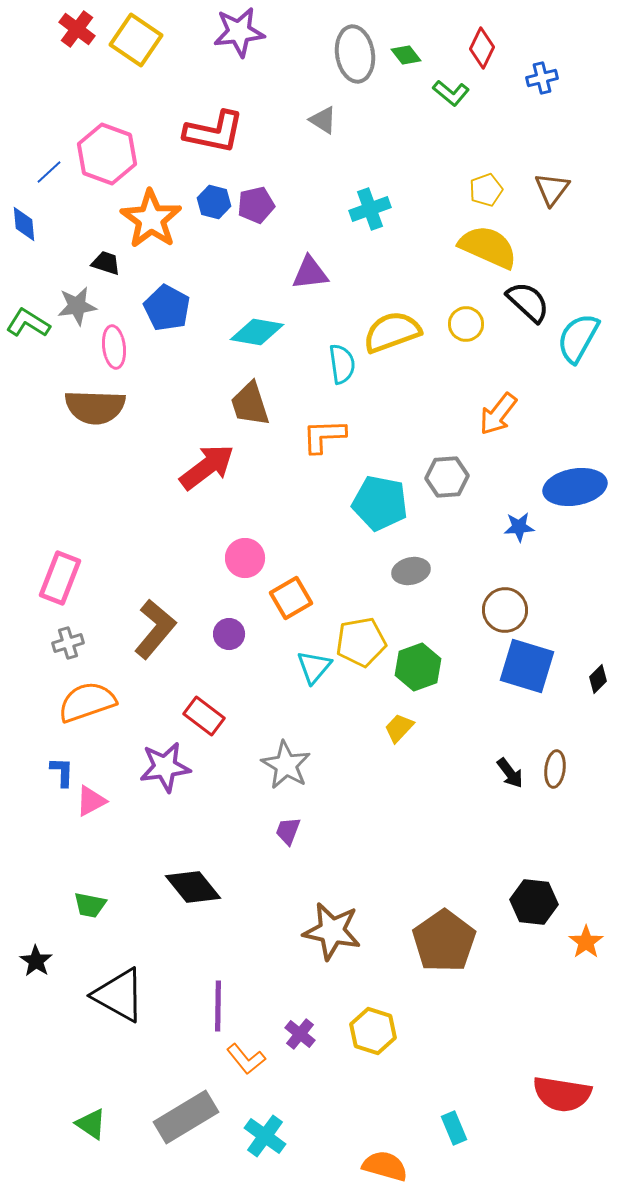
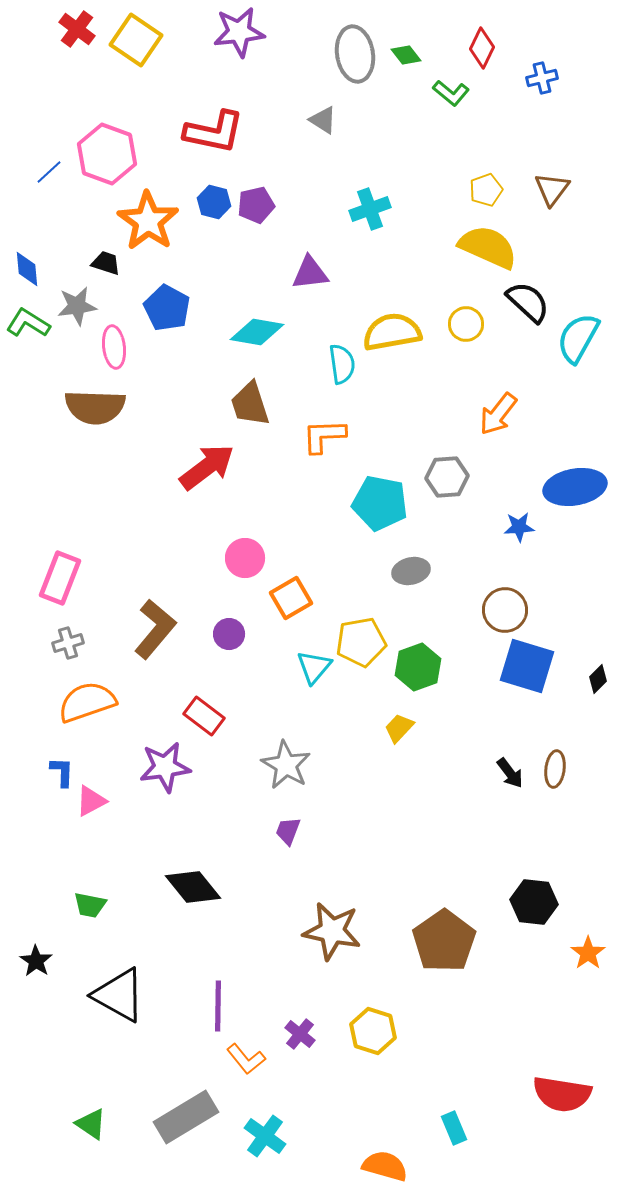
orange star at (151, 219): moved 3 px left, 2 px down
blue diamond at (24, 224): moved 3 px right, 45 px down
yellow semicircle at (392, 332): rotated 10 degrees clockwise
orange star at (586, 942): moved 2 px right, 11 px down
